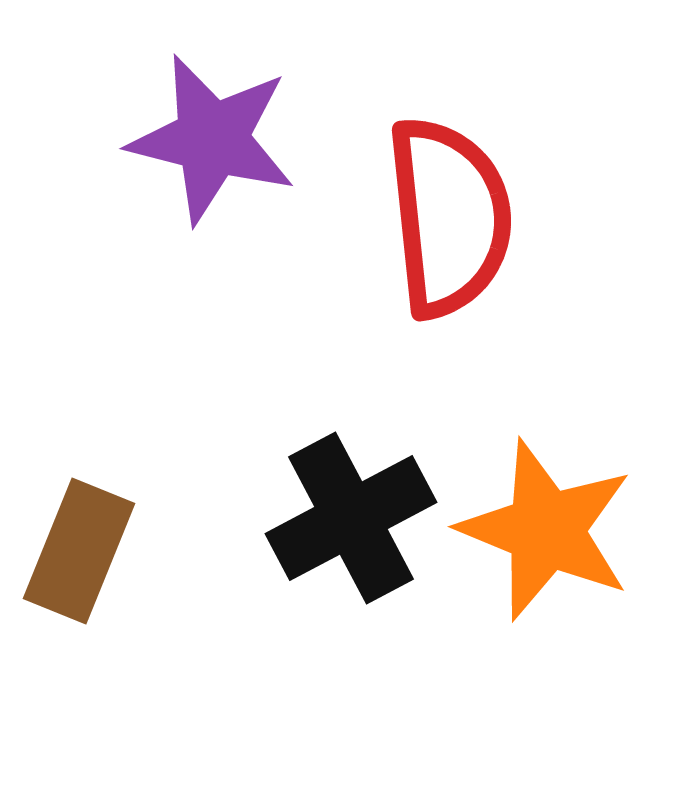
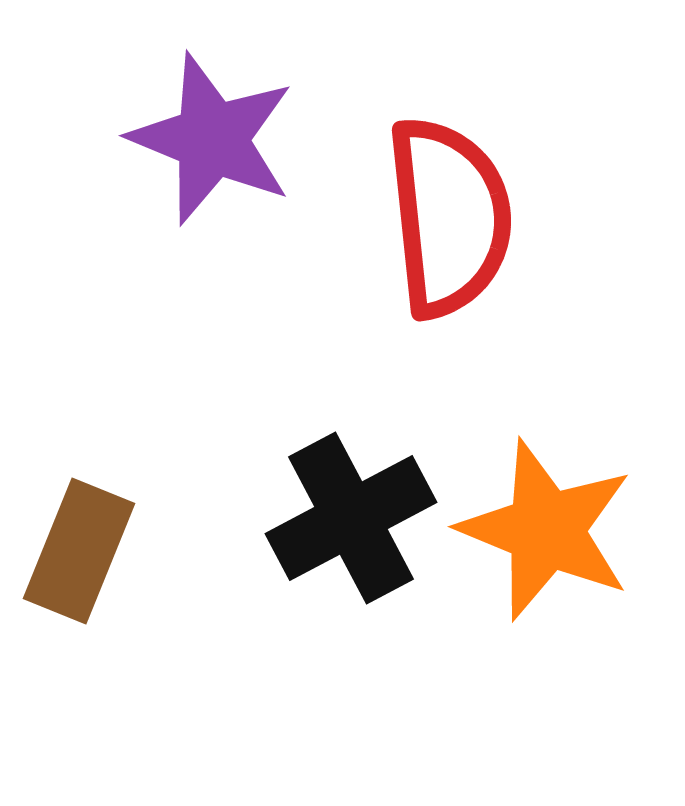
purple star: rotated 8 degrees clockwise
